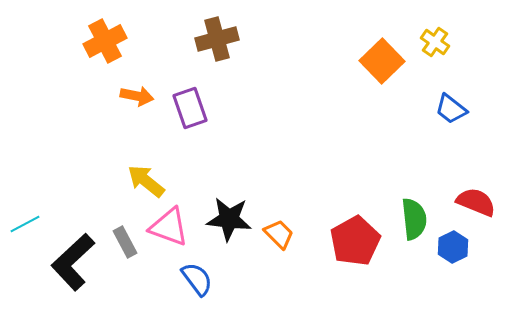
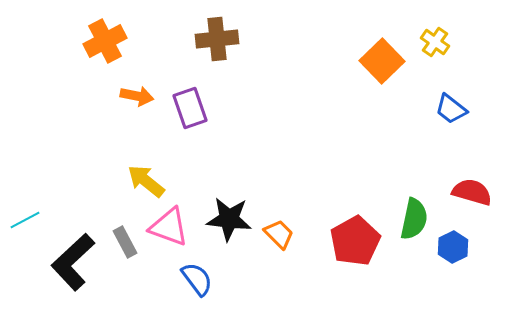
brown cross: rotated 9 degrees clockwise
red semicircle: moved 4 px left, 10 px up; rotated 6 degrees counterclockwise
green semicircle: rotated 18 degrees clockwise
cyan line: moved 4 px up
